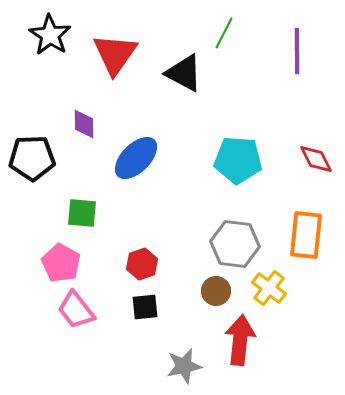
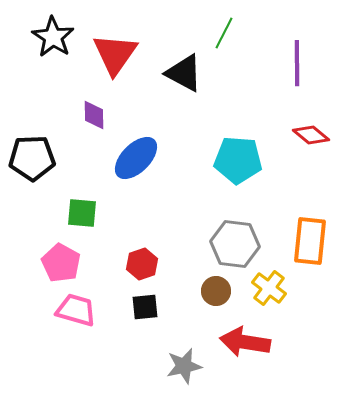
black star: moved 3 px right, 2 px down
purple line: moved 12 px down
purple diamond: moved 10 px right, 9 px up
red diamond: moved 5 px left, 24 px up; rotated 24 degrees counterclockwise
orange rectangle: moved 4 px right, 6 px down
pink trapezoid: rotated 144 degrees clockwise
red arrow: moved 5 px right, 2 px down; rotated 87 degrees counterclockwise
